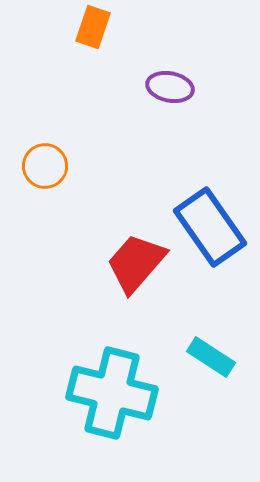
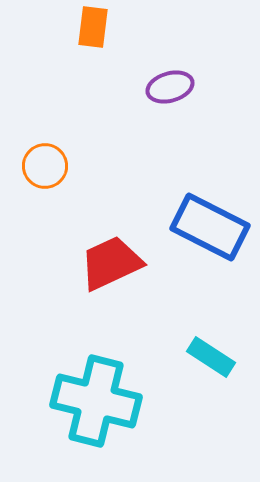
orange rectangle: rotated 12 degrees counterclockwise
purple ellipse: rotated 27 degrees counterclockwise
blue rectangle: rotated 28 degrees counterclockwise
red trapezoid: moved 25 px left; rotated 24 degrees clockwise
cyan cross: moved 16 px left, 8 px down
